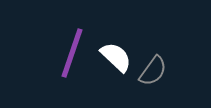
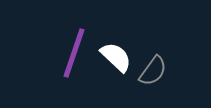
purple line: moved 2 px right
